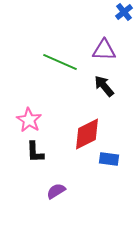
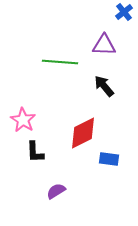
purple triangle: moved 5 px up
green line: rotated 20 degrees counterclockwise
pink star: moved 6 px left
red diamond: moved 4 px left, 1 px up
